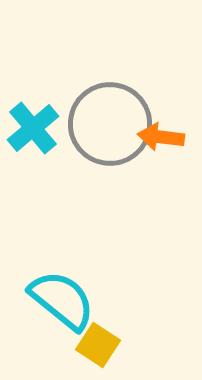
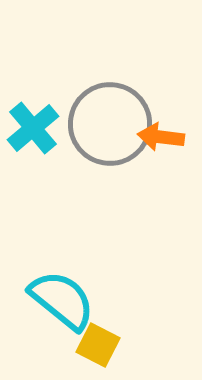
yellow square: rotated 6 degrees counterclockwise
